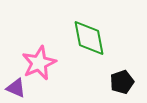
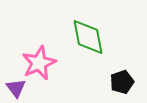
green diamond: moved 1 px left, 1 px up
purple triangle: rotated 30 degrees clockwise
